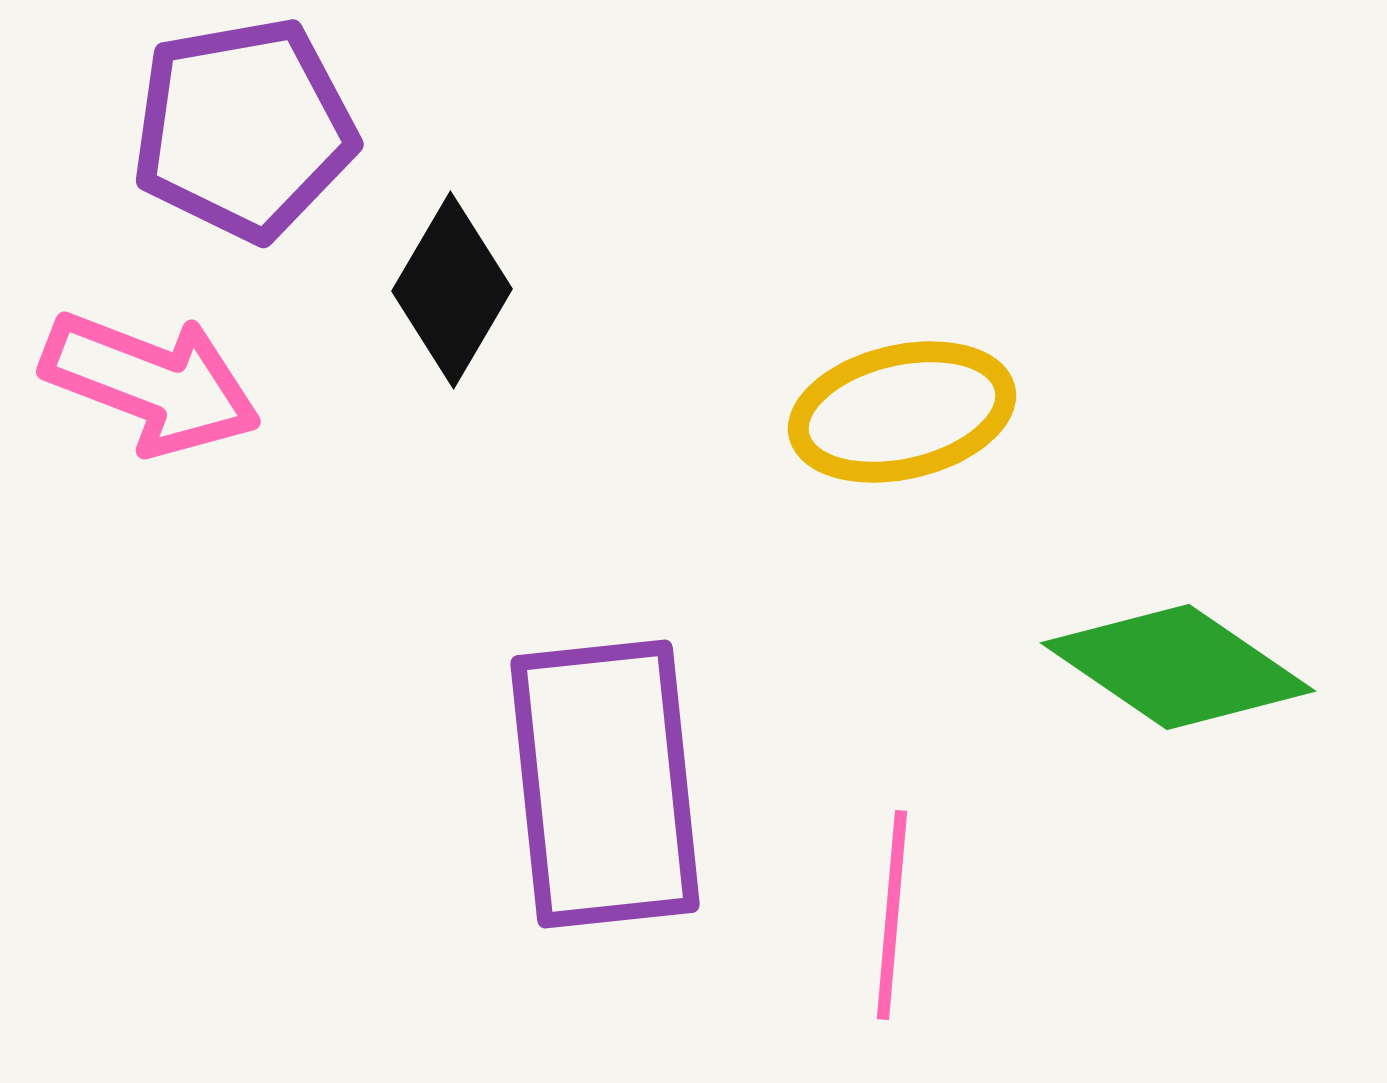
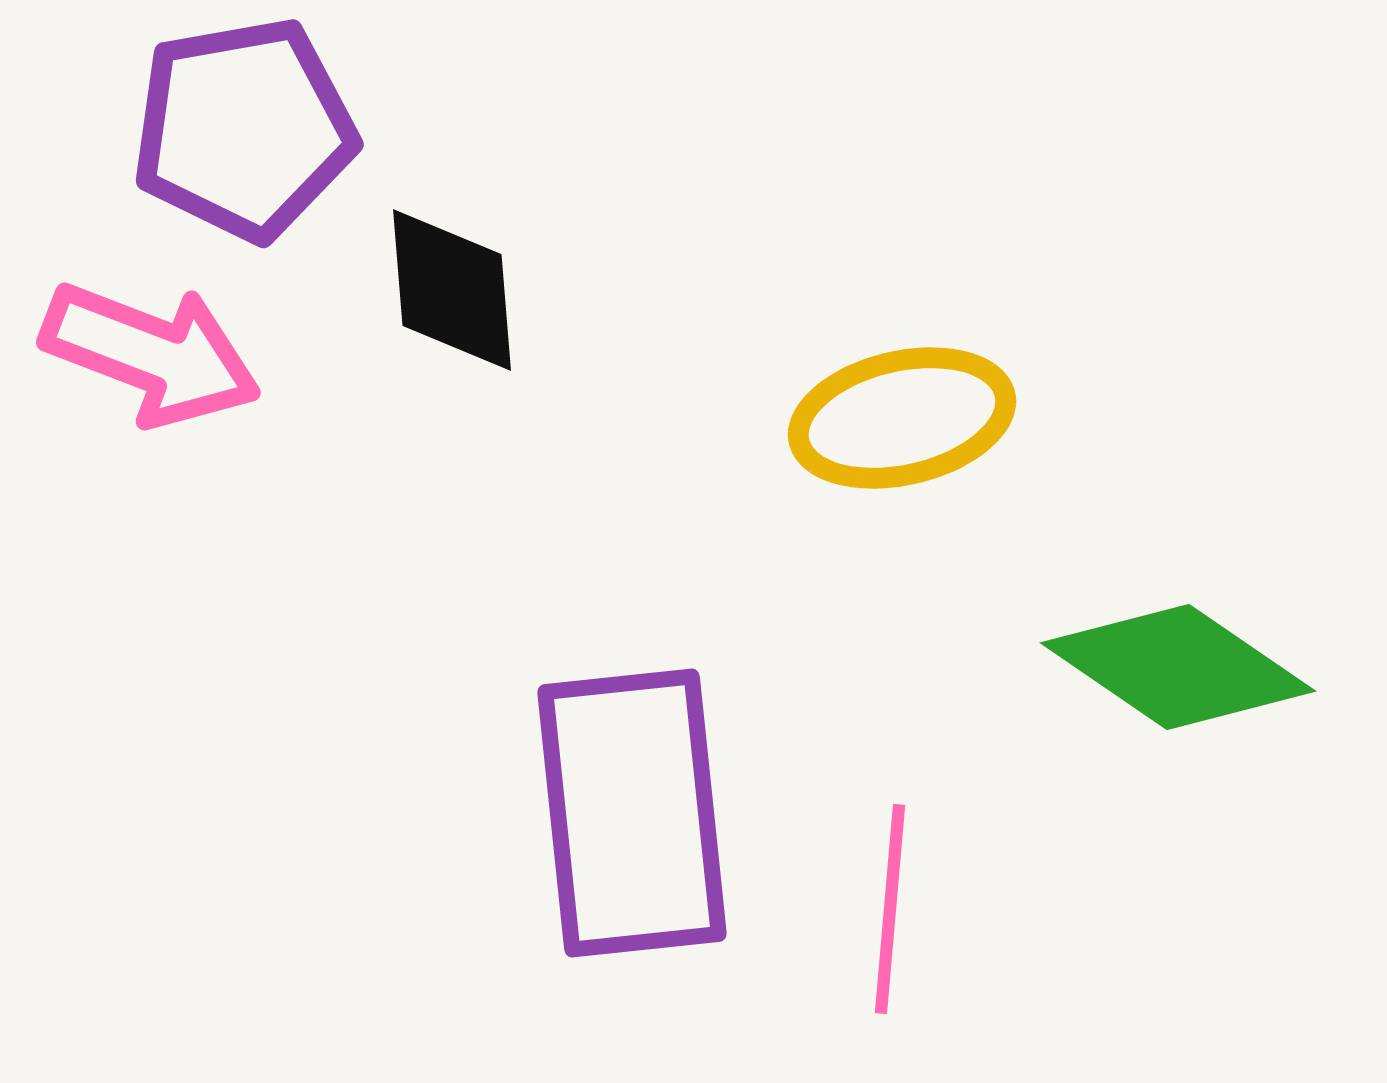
black diamond: rotated 35 degrees counterclockwise
pink arrow: moved 29 px up
yellow ellipse: moved 6 px down
purple rectangle: moved 27 px right, 29 px down
pink line: moved 2 px left, 6 px up
